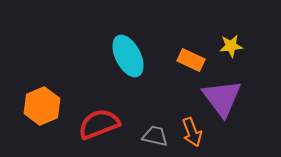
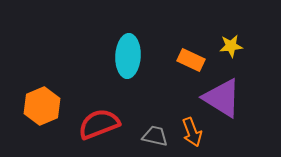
cyan ellipse: rotated 30 degrees clockwise
purple triangle: rotated 21 degrees counterclockwise
